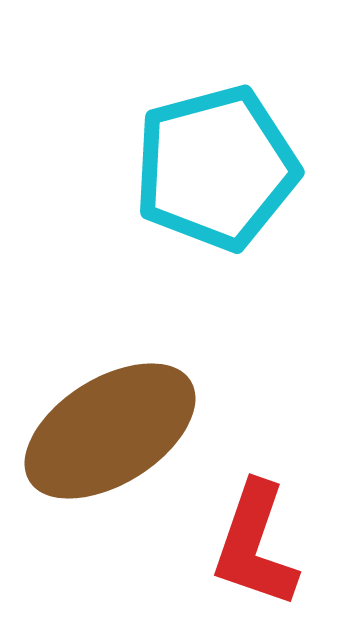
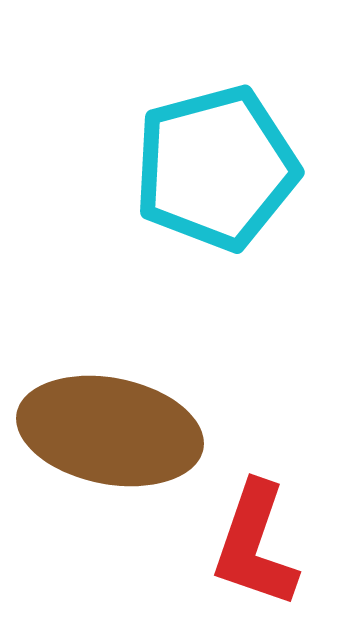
brown ellipse: rotated 43 degrees clockwise
